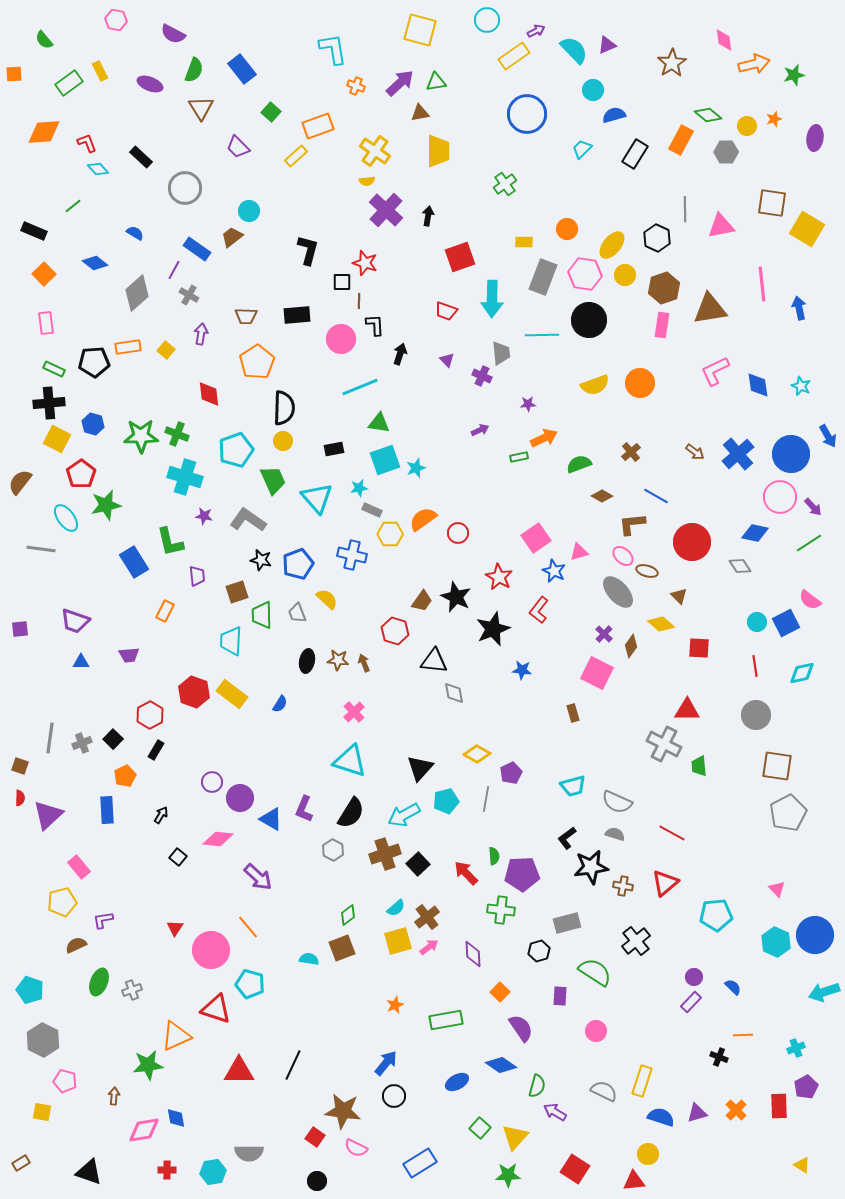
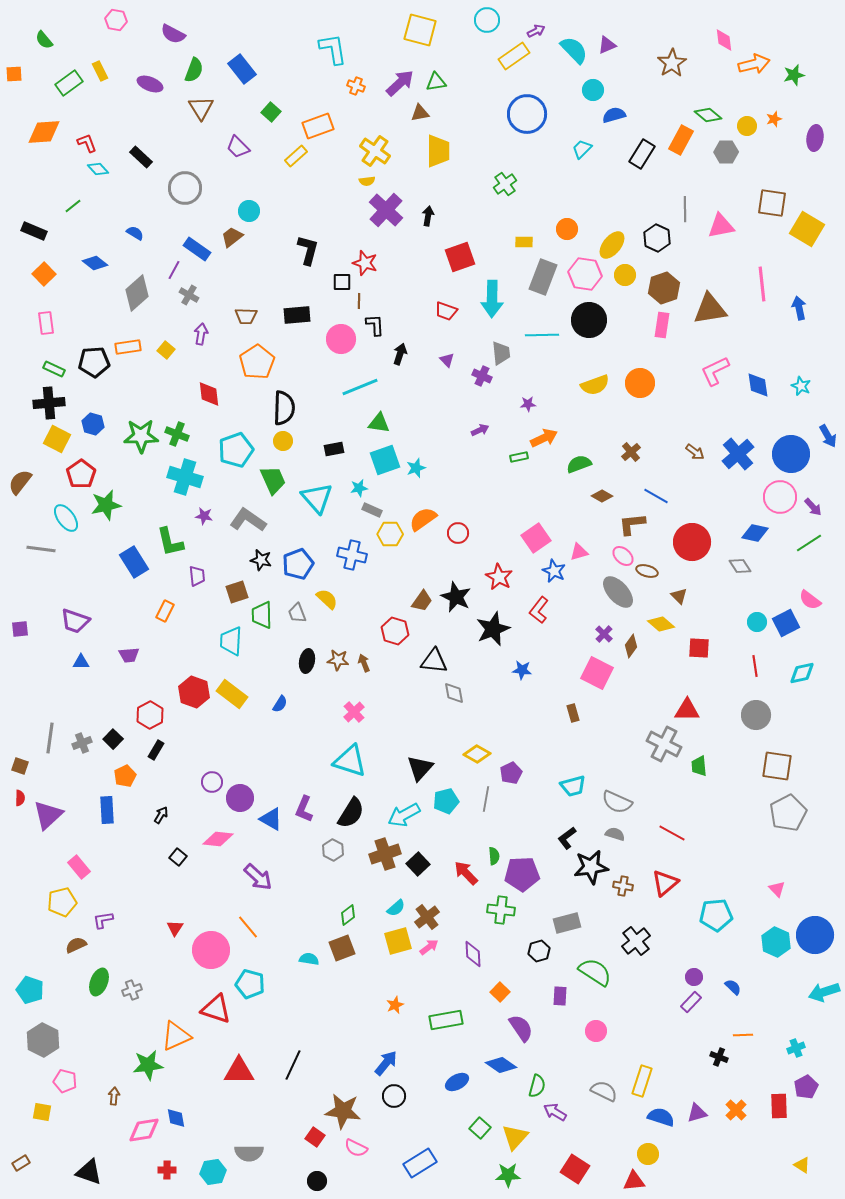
black rectangle at (635, 154): moved 7 px right
